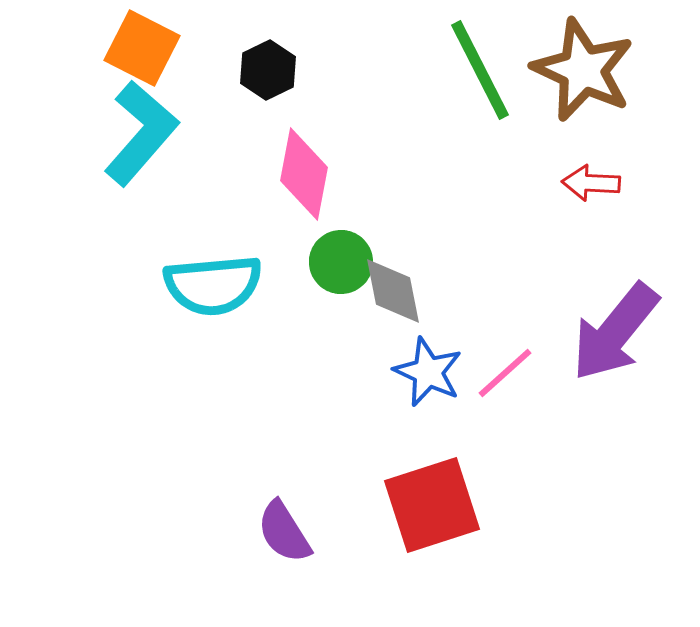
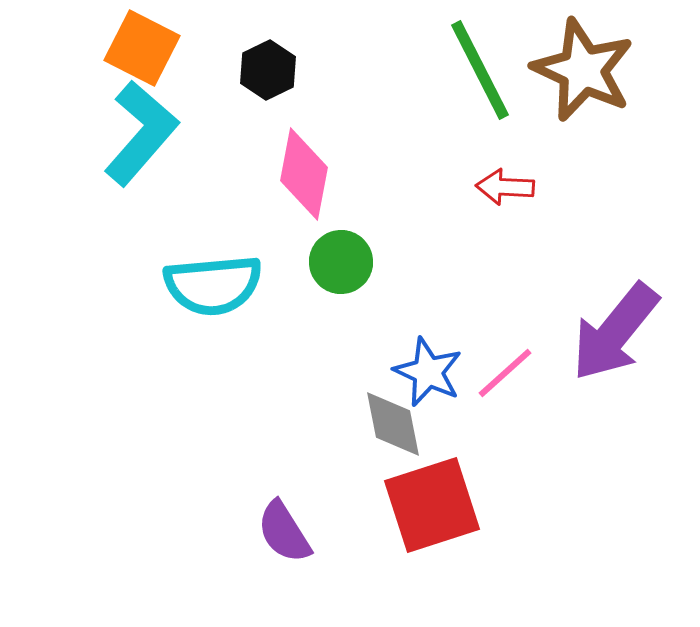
red arrow: moved 86 px left, 4 px down
gray diamond: moved 133 px down
